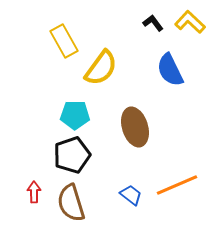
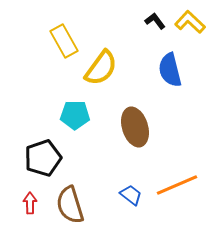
black L-shape: moved 2 px right, 2 px up
blue semicircle: rotated 12 degrees clockwise
black pentagon: moved 29 px left, 3 px down
red arrow: moved 4 px left, 11 px down
brown semicircle: moved 1 px left, 2 px down
